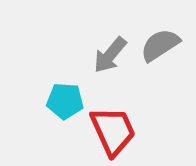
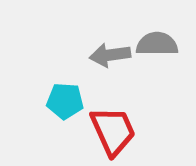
gray semicircle: moved 3 px left, 1 px up; rotated 33 degrees clockwise
gray arrow: rotated 42 degrees clockwise
